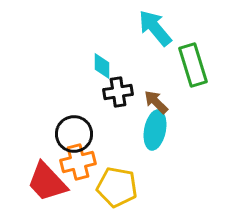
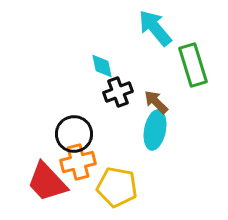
cyan diamond: rotated 12 degrees counterclockwise
black cross: rotated 12 degrees counterclockwise
